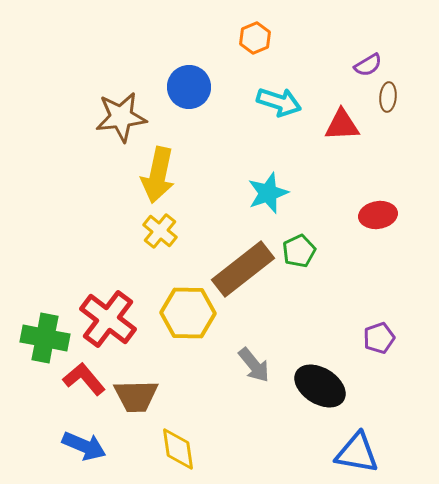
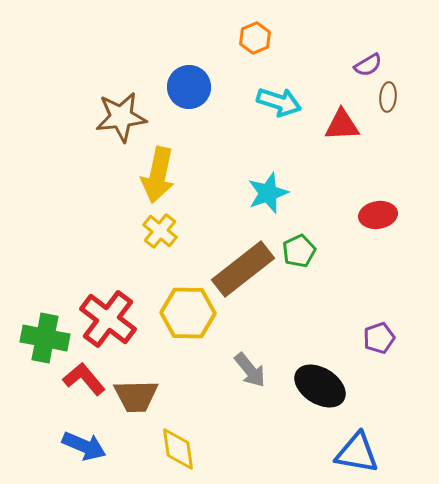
gray arrow: moved 4 px left, 5 px down
